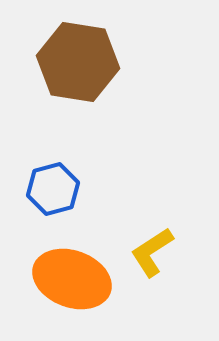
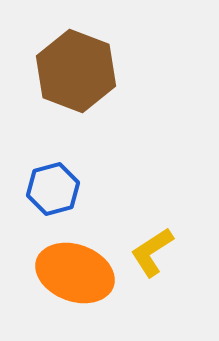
brown hexagon: moved 2 px left, 9 px down; rotated 12 degrees clockwise
orange ellipse: moved 3 px right, 6 px up
